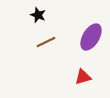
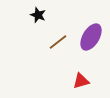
brown line: moved 12 px right; rotated 12 degrees counterclockwise
red triangle: moved 2 px left, 4 px down
